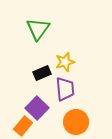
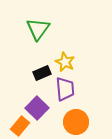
yellow star: rotated 30 degrees counterclockwise
orange rectangle: moved 3 px left
